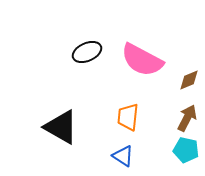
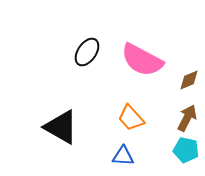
black ellipse: rotated 32 degrees counterclockwise
orange trapezoid: moved 3 px right, 1 px down; rotated 48 degrees counterclockwise
blue triangle: rotated 30 degrees counterclockwise
